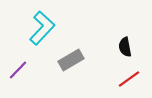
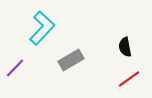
purple line: moved 3 px left, 2 px up
